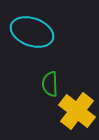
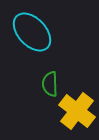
cyan ellipse: rotated 27 degrees clockwise
